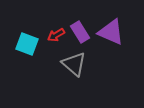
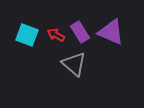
red arrow: rotated 60 degrees clockwise
cyan square: moved 9 px up
